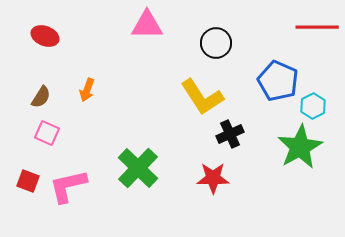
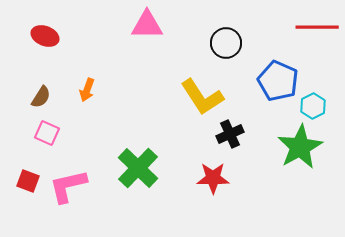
black circle: moved 10 px right
